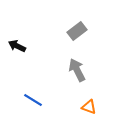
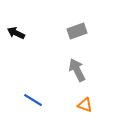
gray rectangle: rotated 18 degrees clockwise
black arrow: moved 1 px left, 13 px up
orange triangle: moved 4 px left, 2 px up
